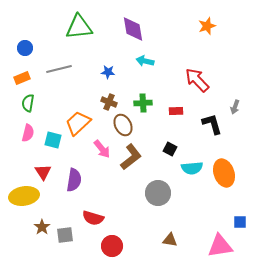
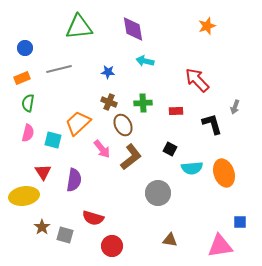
gray square: rotated 24 degrees clockwise
